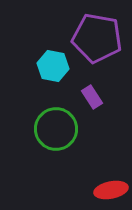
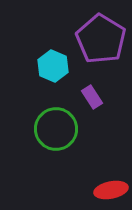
purple pentagon: moved 4 px right, 1 px down; rotated 21 degrees clockwise
cyan hexagon: rotated 12 degrees clockwise
